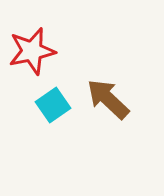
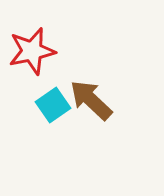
brown arrow: moved 17 px left, 1 px down
